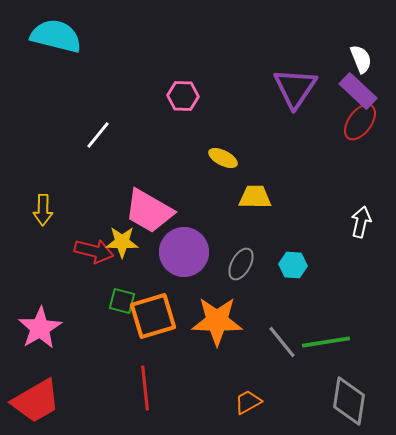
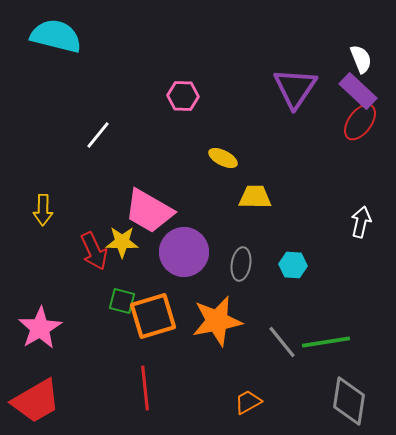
red arrow: rotated 51 degrees clockwise
gray ellipse: rotated 20 degrees counterclockwise
orange star: rotated 12 degrees counterclockwise
